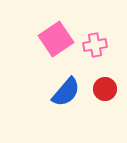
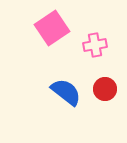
pink square: moved 4 px left, 11 px up
blue semicircle: rotated 92 degrees counterclockwise
